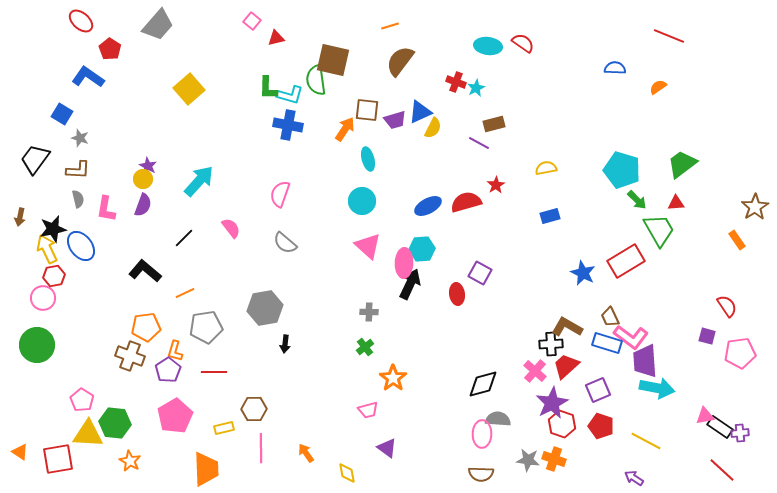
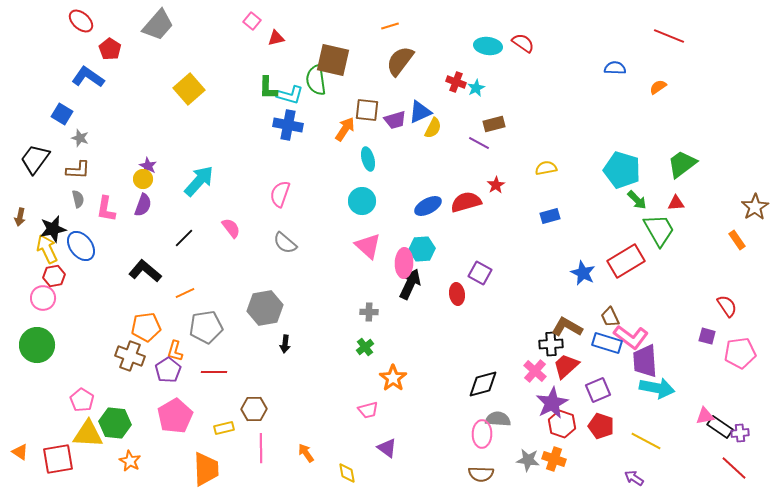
red line at (722, 470): moved 12 px right, 2 px up
